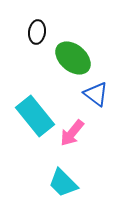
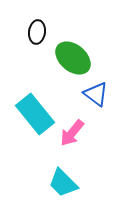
cyan rectangle: moved 2 px up
